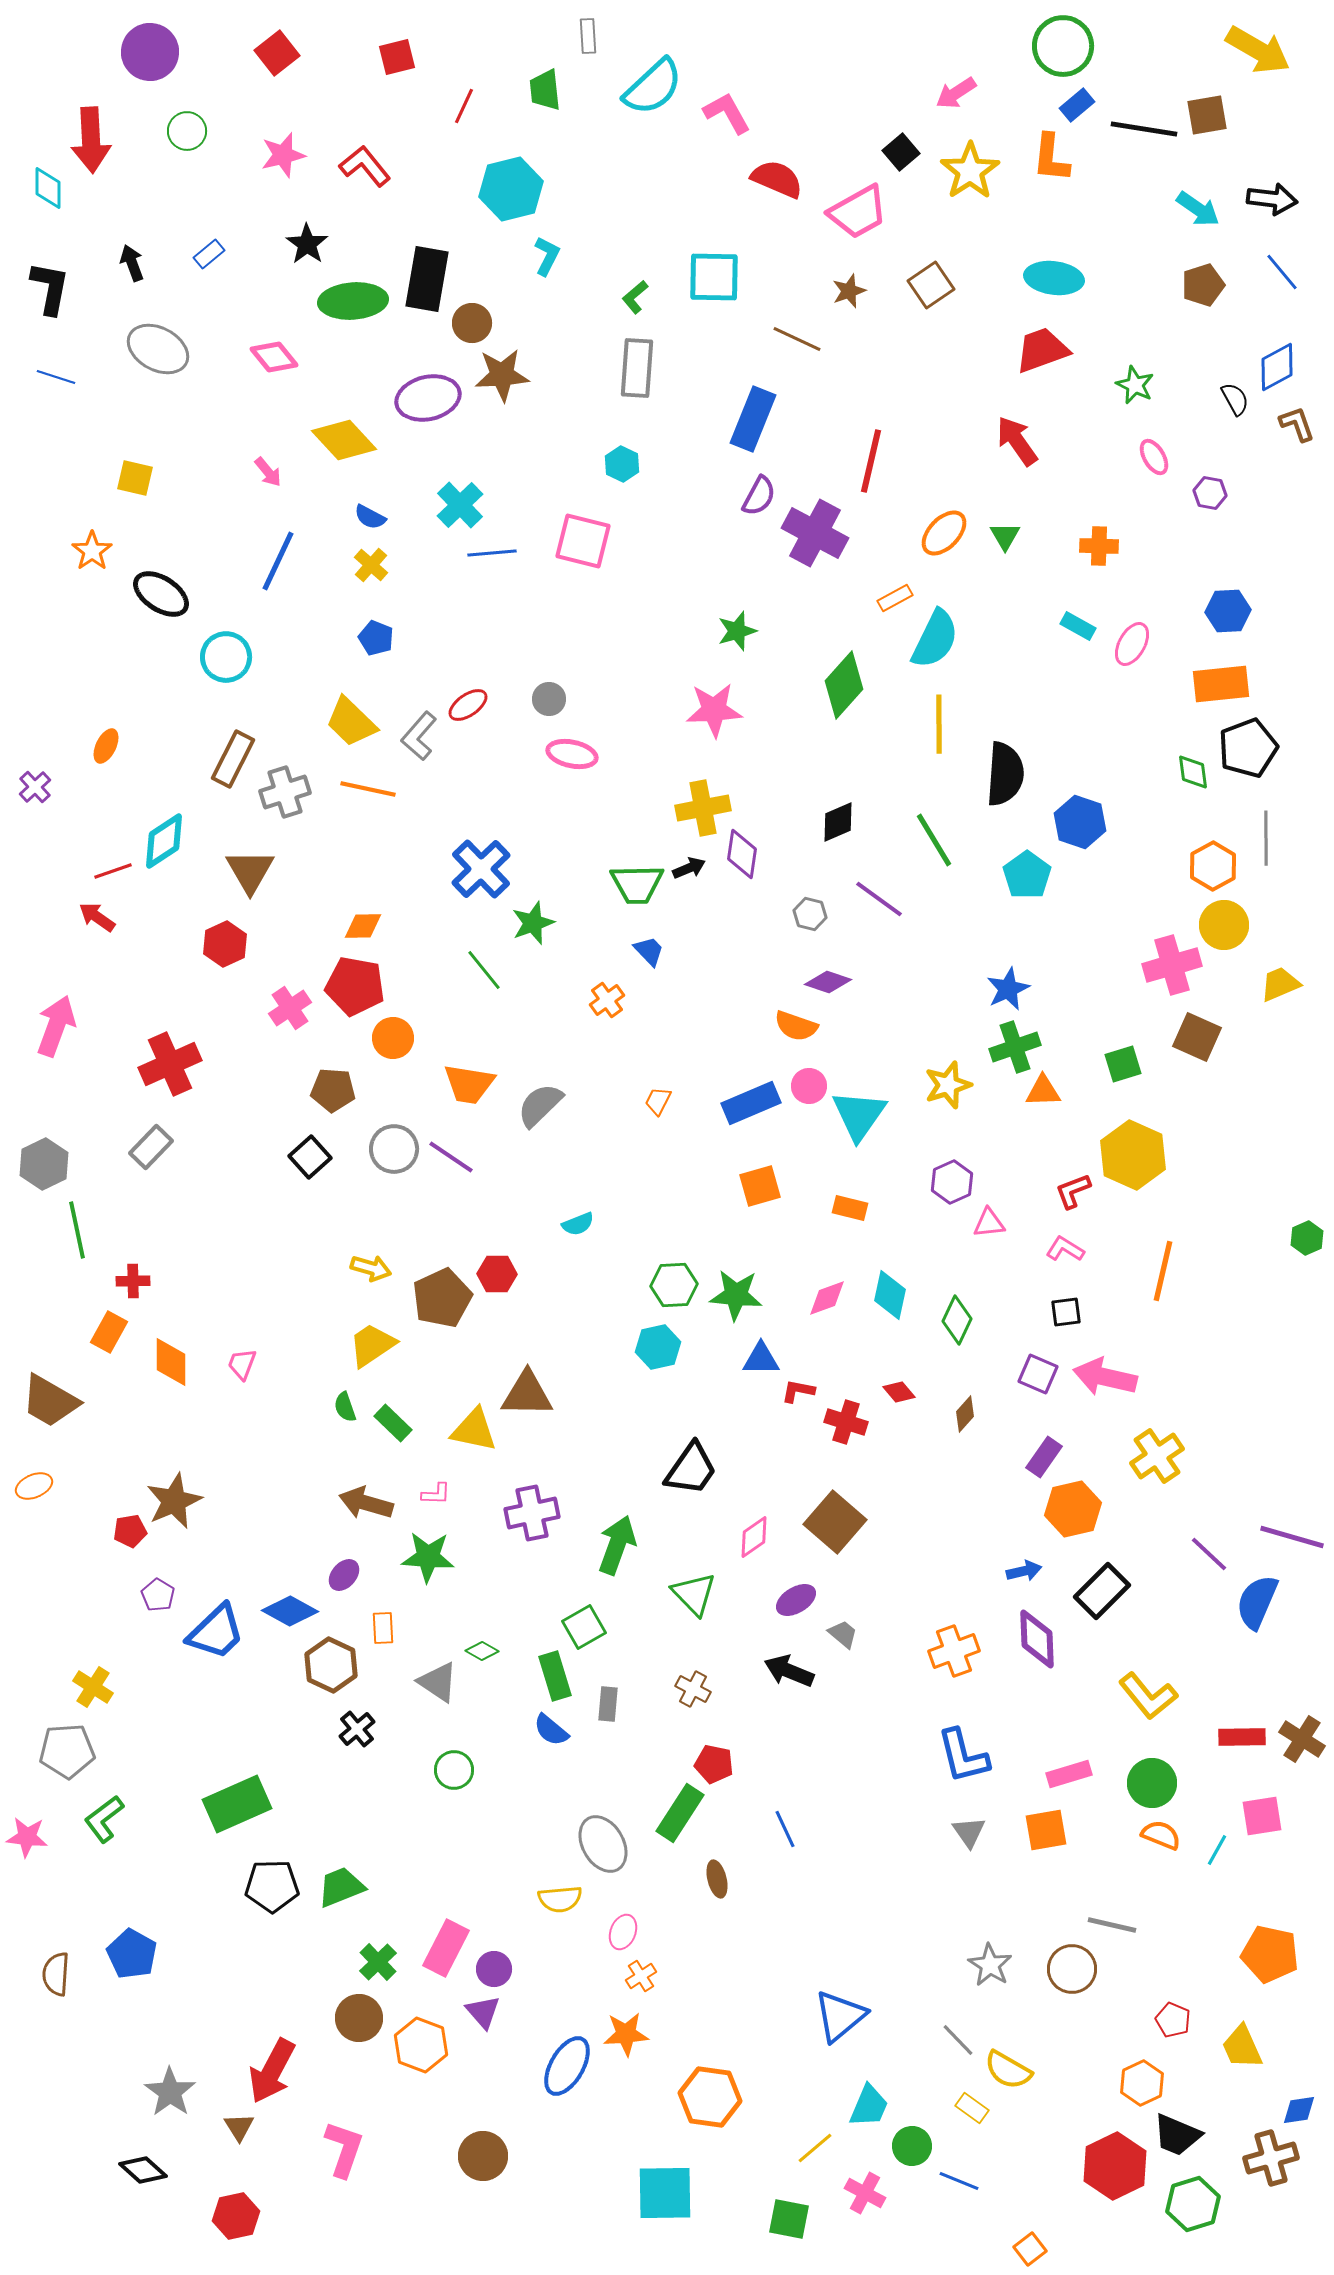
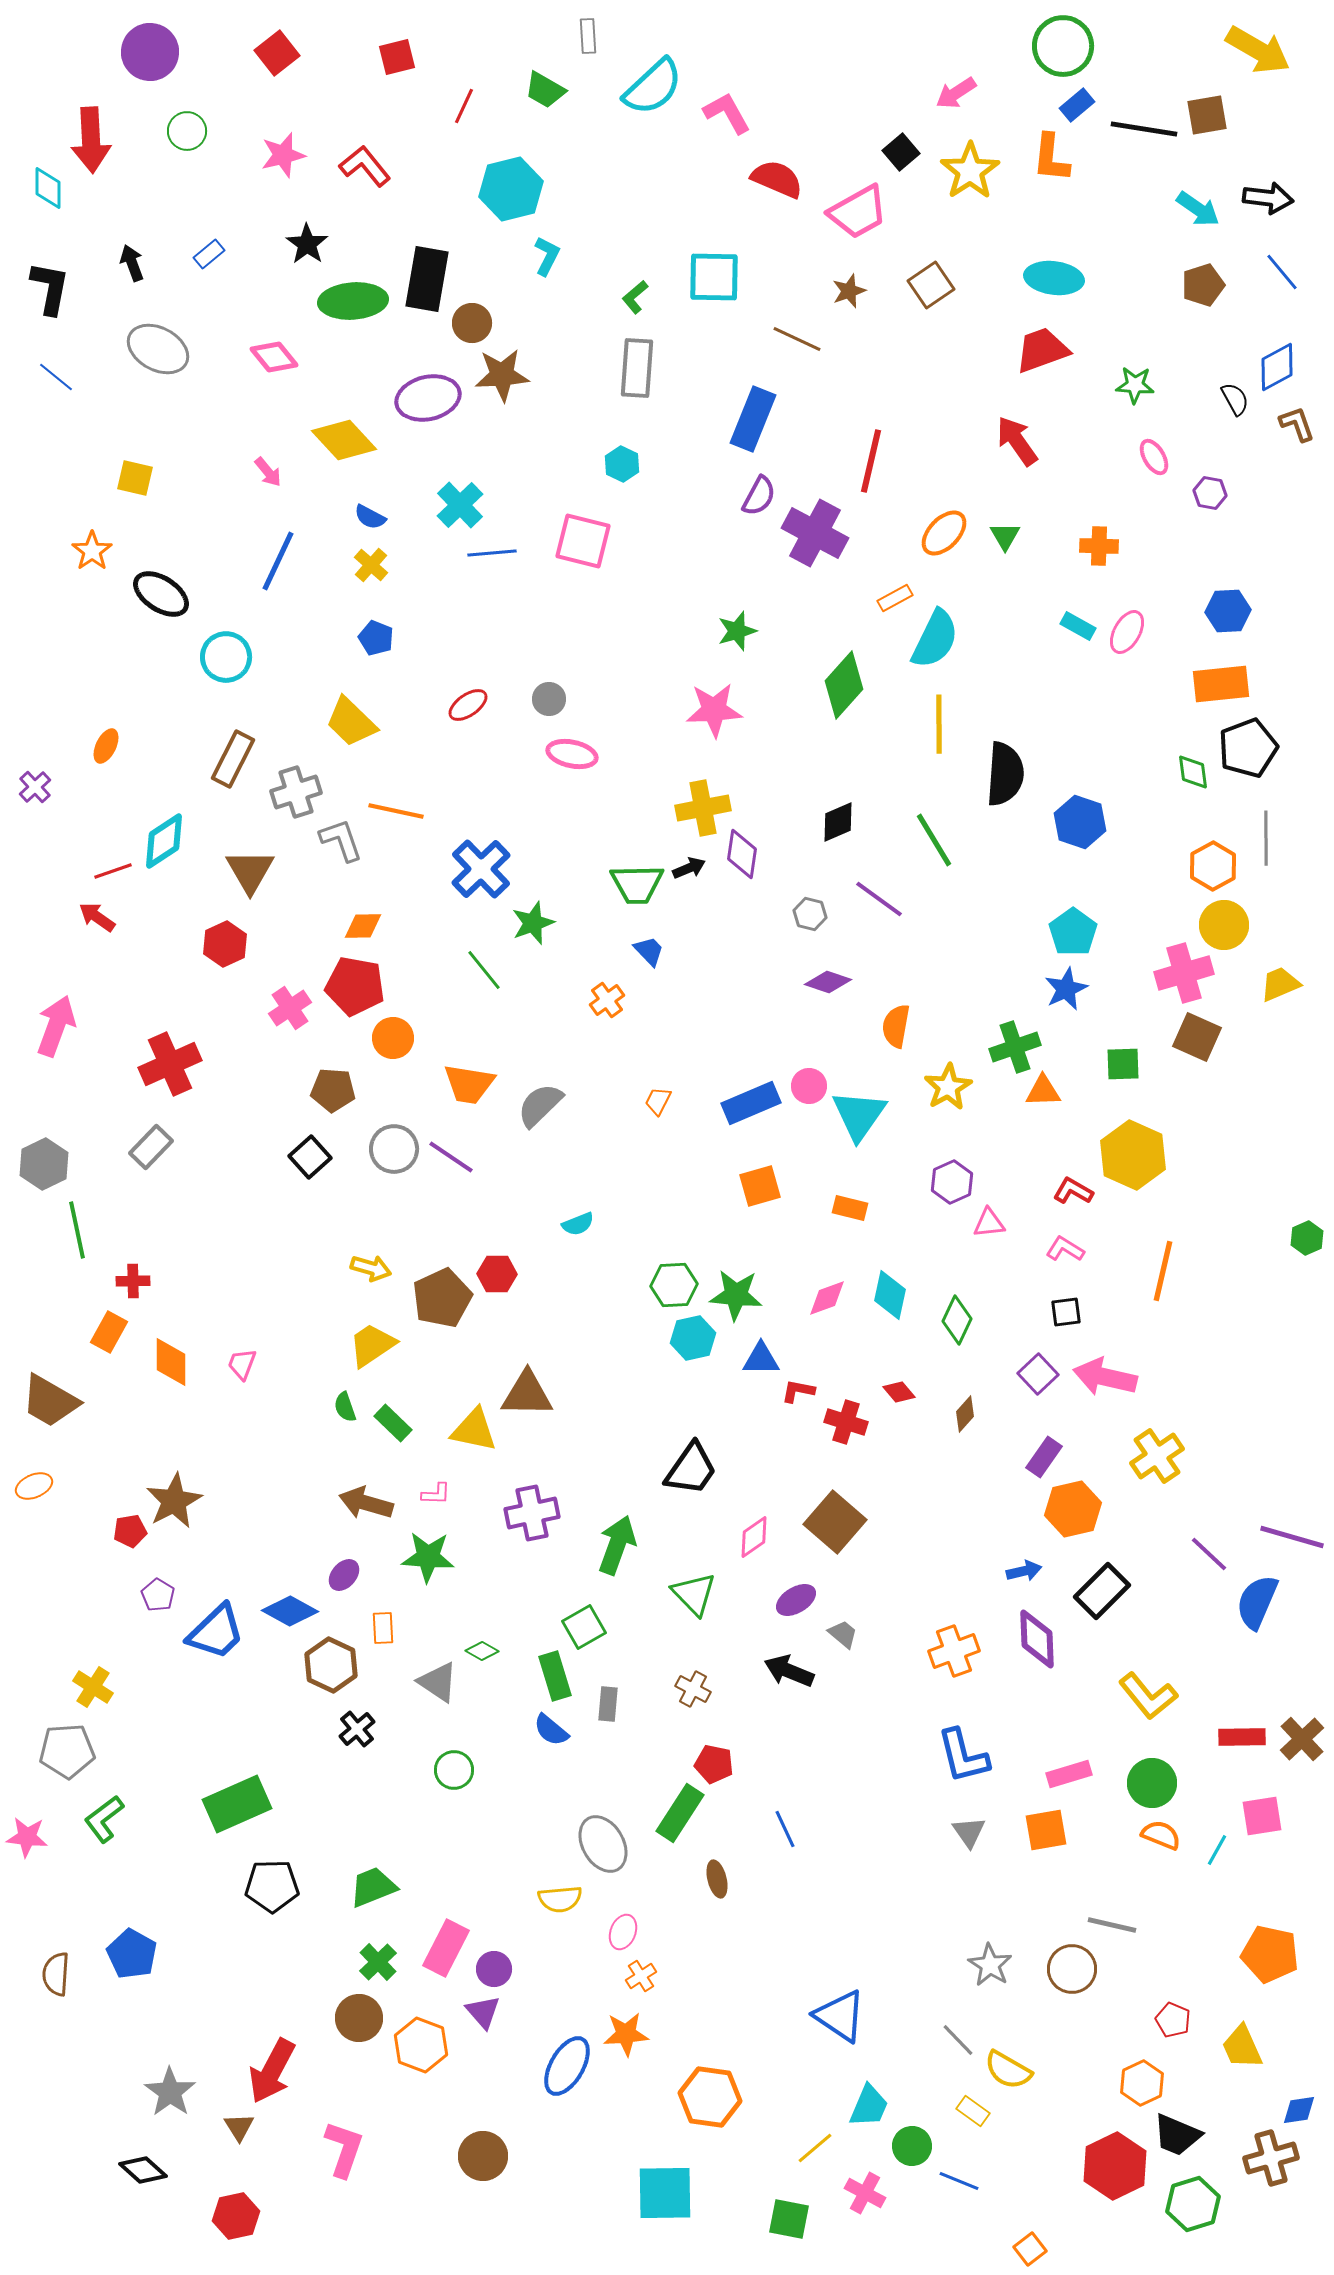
green trapezoid at (545, 90): rotated 54 degrees counterclockwise
black arrow at (1272, 199): moved 4 px left, 1 px up
blue line at (56, 377): rotated 21 degrees clockwise
green star at (1135, 385): rotated 21 degrees counterclockwise
pink ellipse at (1132, 644): moved 5 px left, 12 px up
gray L-shape at (419, 736): moved 78 px left, 104 px down; rotated 120 degrees clockwise
orange line at (368, 789): moved 28 px right, 22 px down
gray cross at (285, 792): moved 11 px right
cyan pentagon at (1027, 875): moved 46 px right, 57 px down
pink cross at (1172, 965): moved 12 px right, 8 px down
blue star at (1008, 989): moved 58 px right
orange semicircle at (796, 1026): moved 100 px right; rotated 81 degrees clockwise
green square at (1123, 1064): rotated 15 degrees clockwise
yellow star at (948, 1085): moved 2 px down; rotated 12 degrees counterclockwise
red L-shape at (1073, 1191): rotated 51 degrees clockwise
cyan hexagon at (658, 1347): moved 35 px right, 9 px up
purple square at (1038, 1374): rotated 24 degrees clockwise
brown star at (174, 1501): rotated 4 degrees counterclockwise
brown cross at (1302, 1739): rotated 15 degrees clockwise
green trapezoid at (341, 1887): moved 32 px right
blue triangle at (840, 2016): rotated 46 degrees counterclockwise
yellow rectangle at (972, 2108): moved 1 px right, 3 px down
